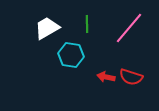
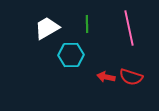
pink line: rotated 52 degrees counterclockwise
cyan hexagon: rotated 10 degrees counterclockwise
